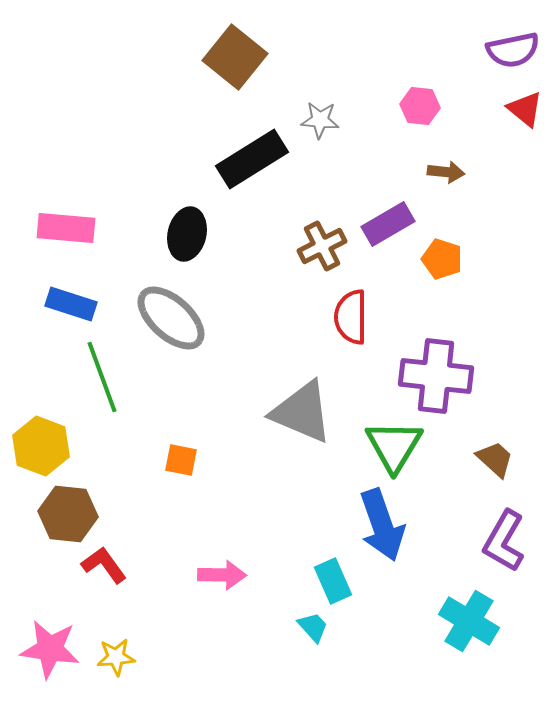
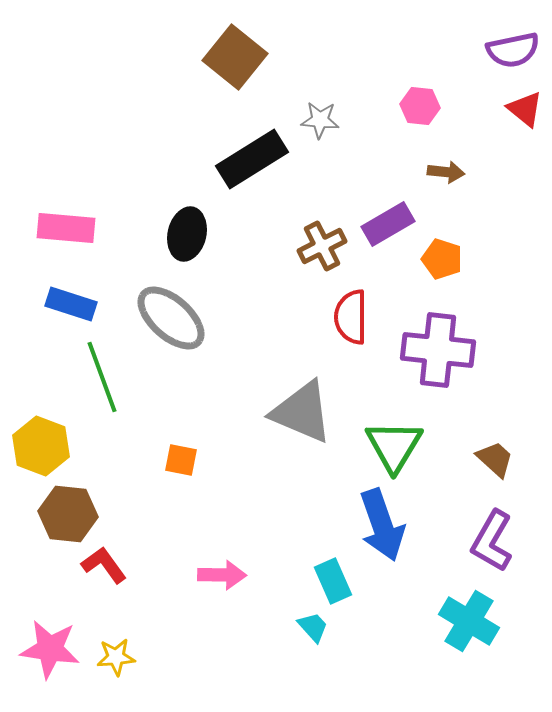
purple cross: moved 2 px right, 26 px up
purple L-shape: moved 12 px left
